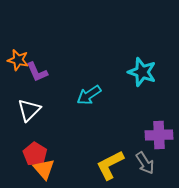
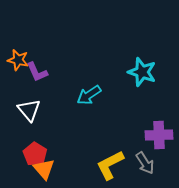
white triangle: rotated 25 degrees counterclockwise
